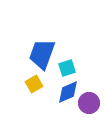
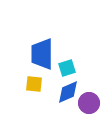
blue trapezoid: rotated 20 degrees counterclockwise
yellow square: rotated 36 degrees clockwise
